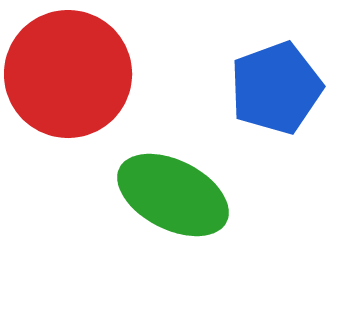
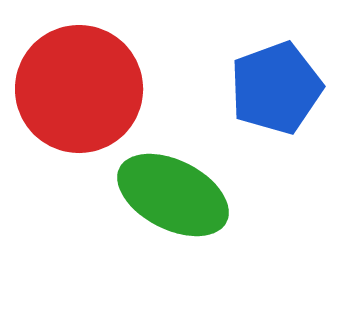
red circle: moved 11 px right, 15 px down
